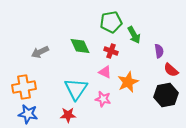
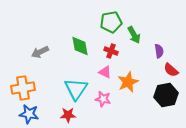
green diamond: rotated 15 degrees clockwise
orange cross: moved 1 px left, 1 px down
blue star: moved 1 px right
